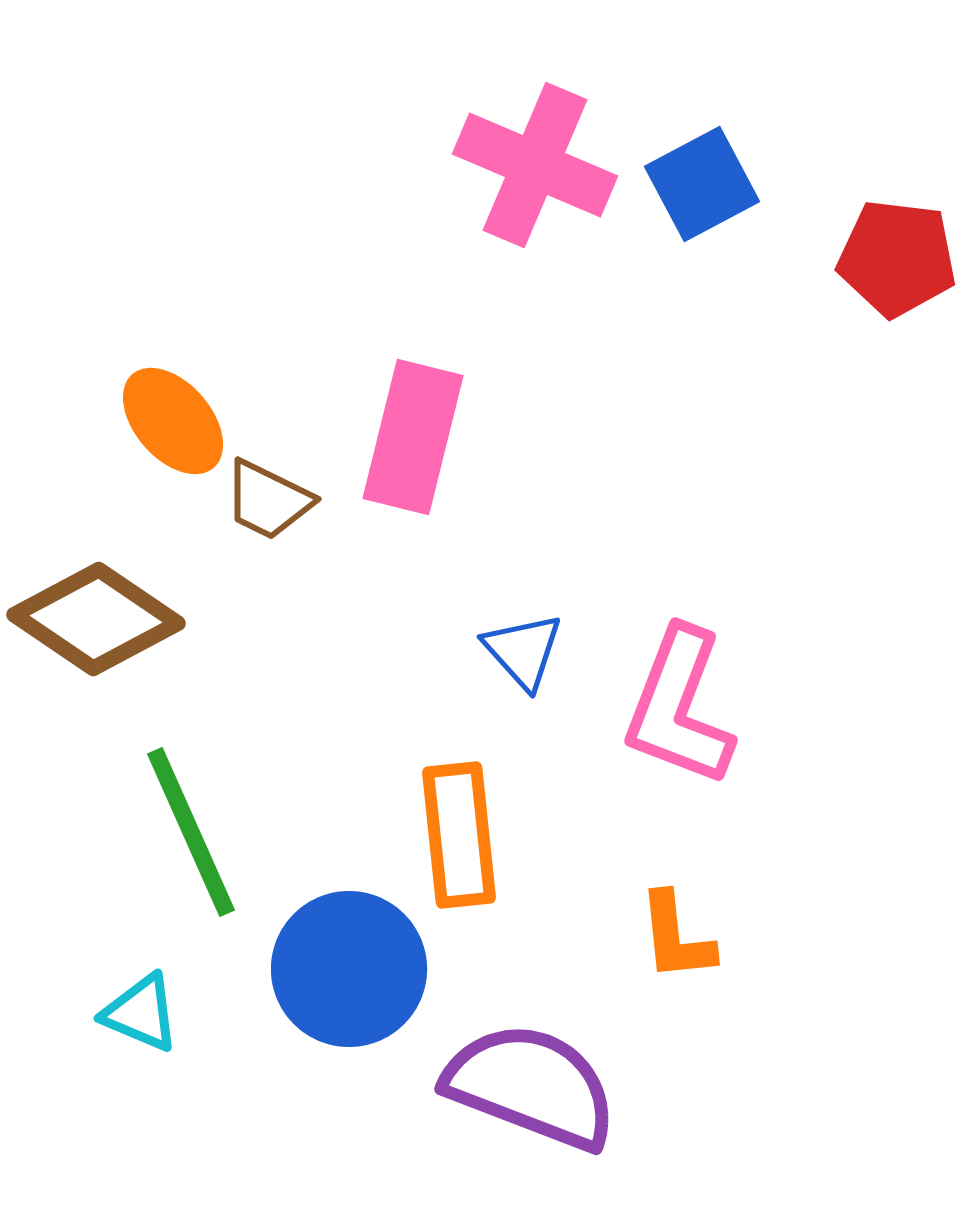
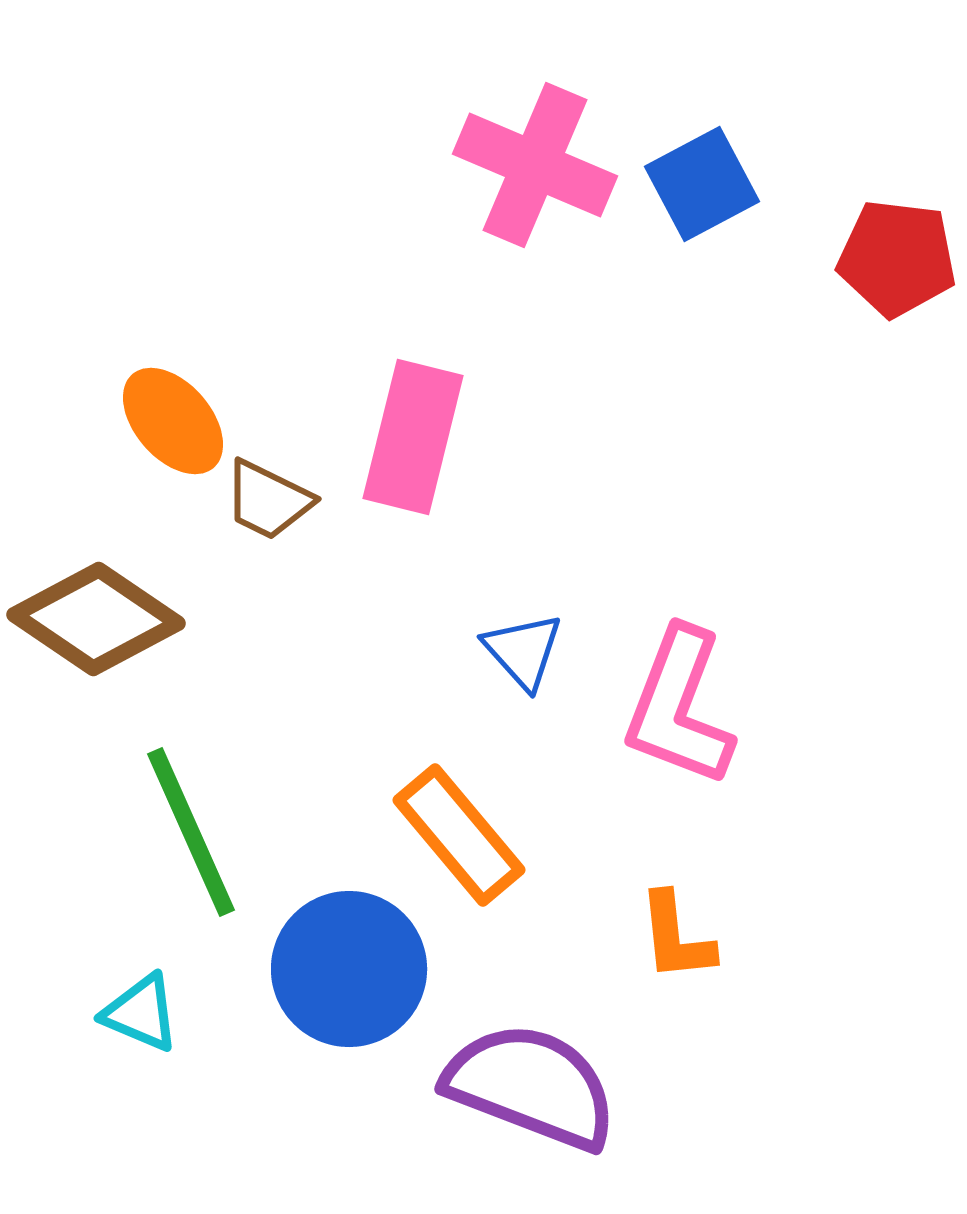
orange rectangle: rotated 34 degrees counterclockwise
